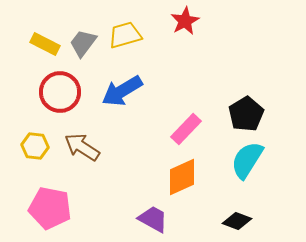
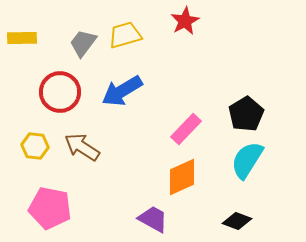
yellow rectangle: moved 23 px left, 6 px up; rotated 28 degrees counterclockwise
